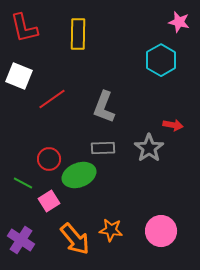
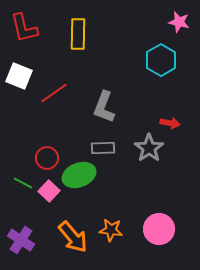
red line: moved 2 px right, 6 px up
red arrow: moved 3 px left, 2 px up
red circle: moved 2 px left, 1 px up
pink square: moved 10 px up; rotated 15 degrees counterclockwise
pink circle: moved 2 px left, 2 px up
orange arrow: moved 2 px left, 2 px up
